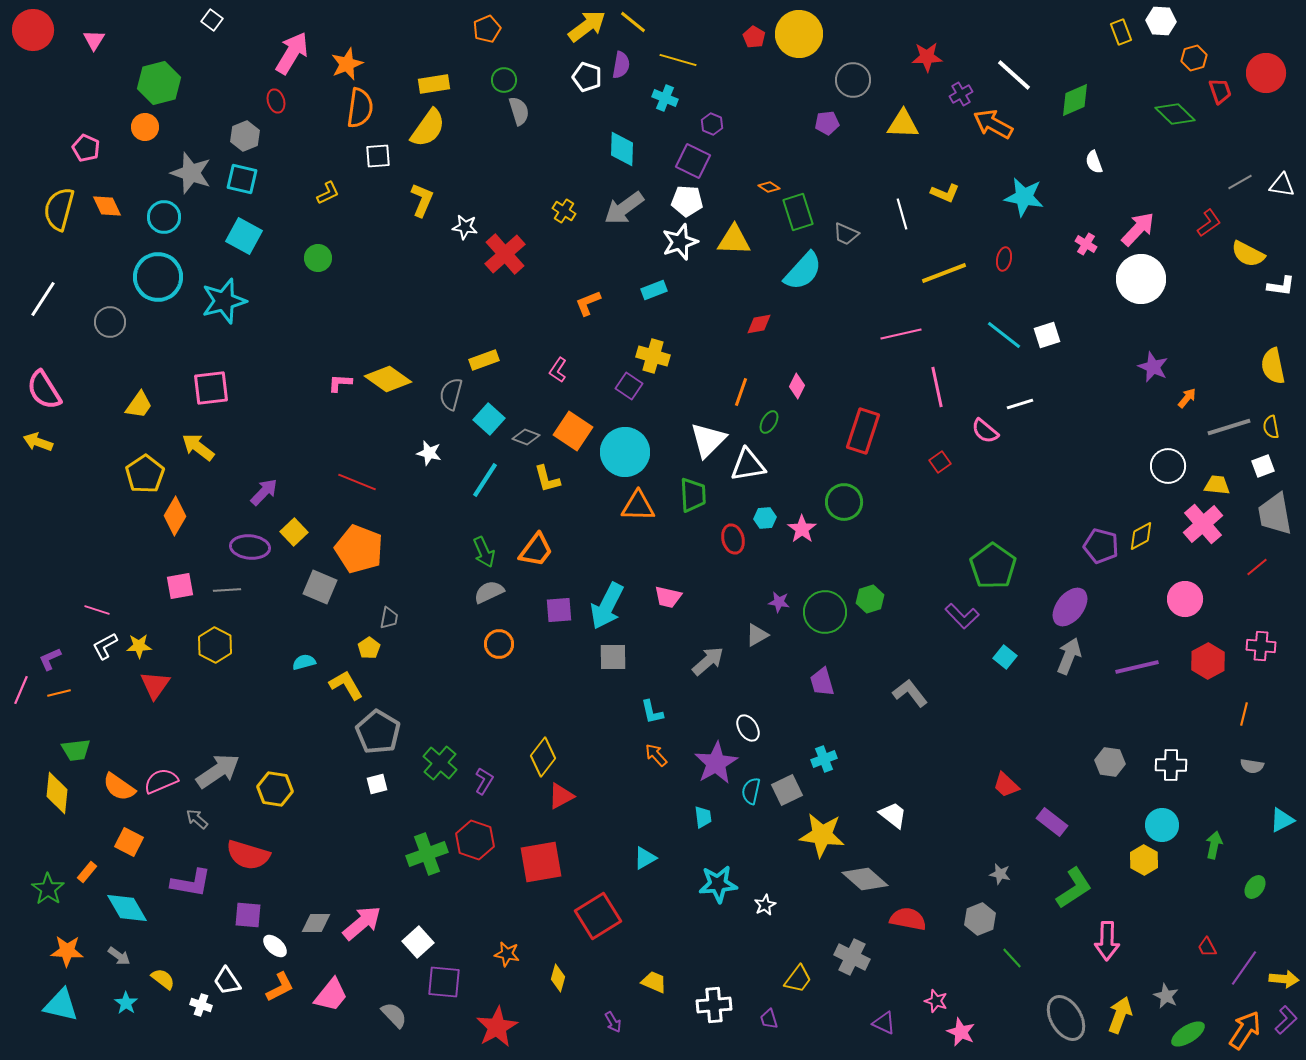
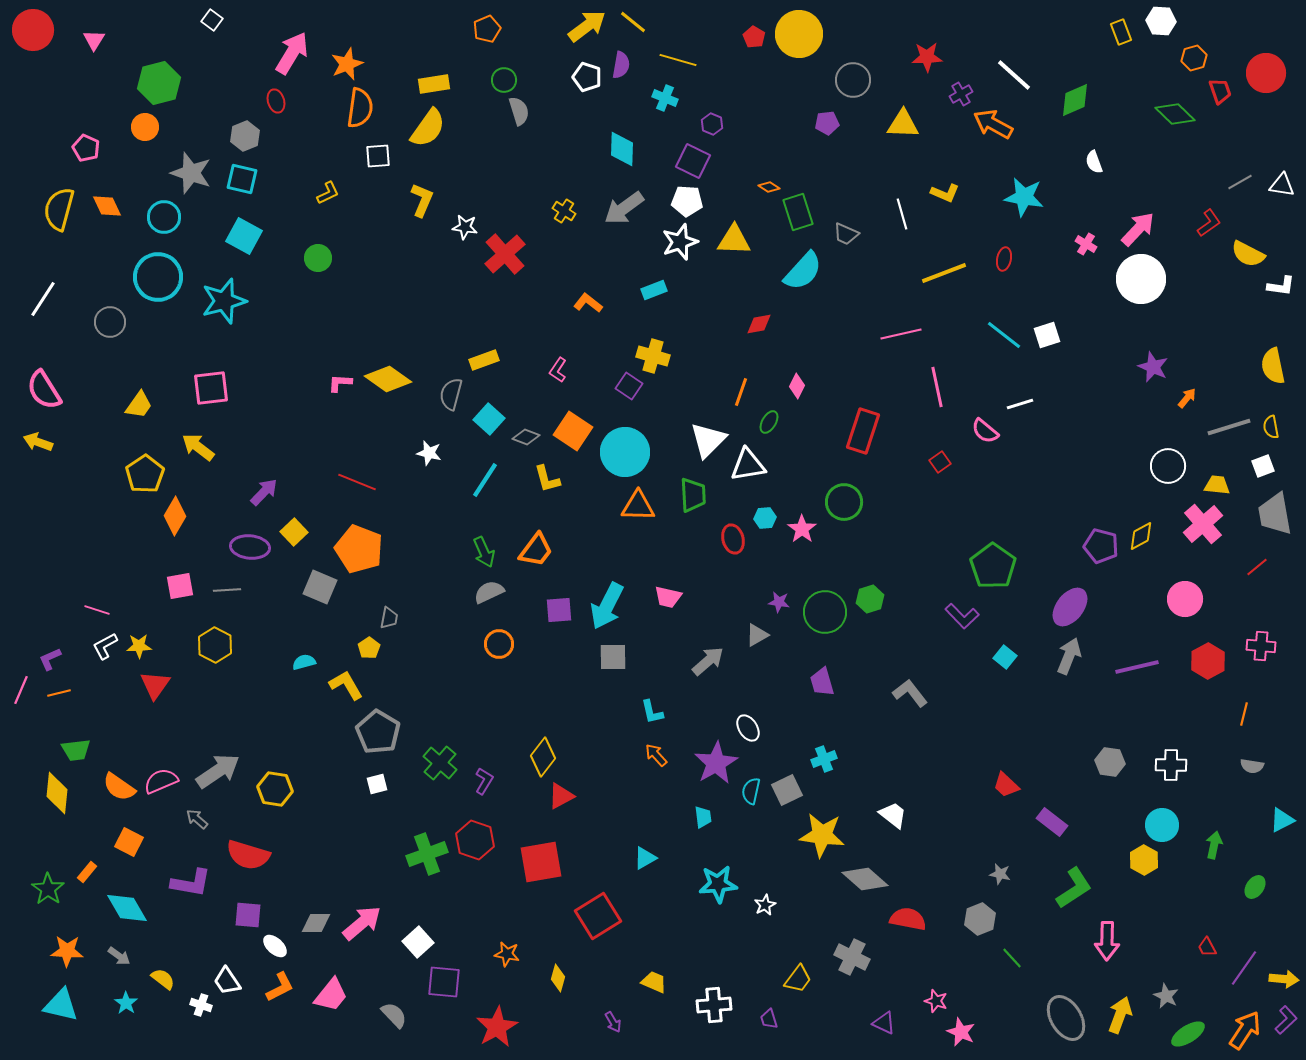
orange L-shape at (588, 303): rotated 60 degrees clockwise
